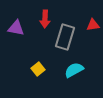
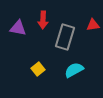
red arrow: moved 2 px left, 1 px down
purple triangle: moved 2 px right
